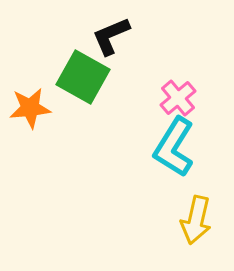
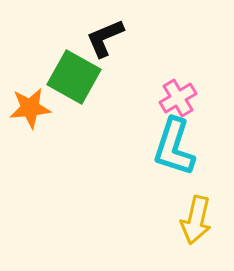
black L-shape: moved 6 px left, 2 px down
green square: moved 9 px left
pink cross: rotated 9 degrees clockwise
cyan L-shape: rotated 14 degrees counterclockwise
